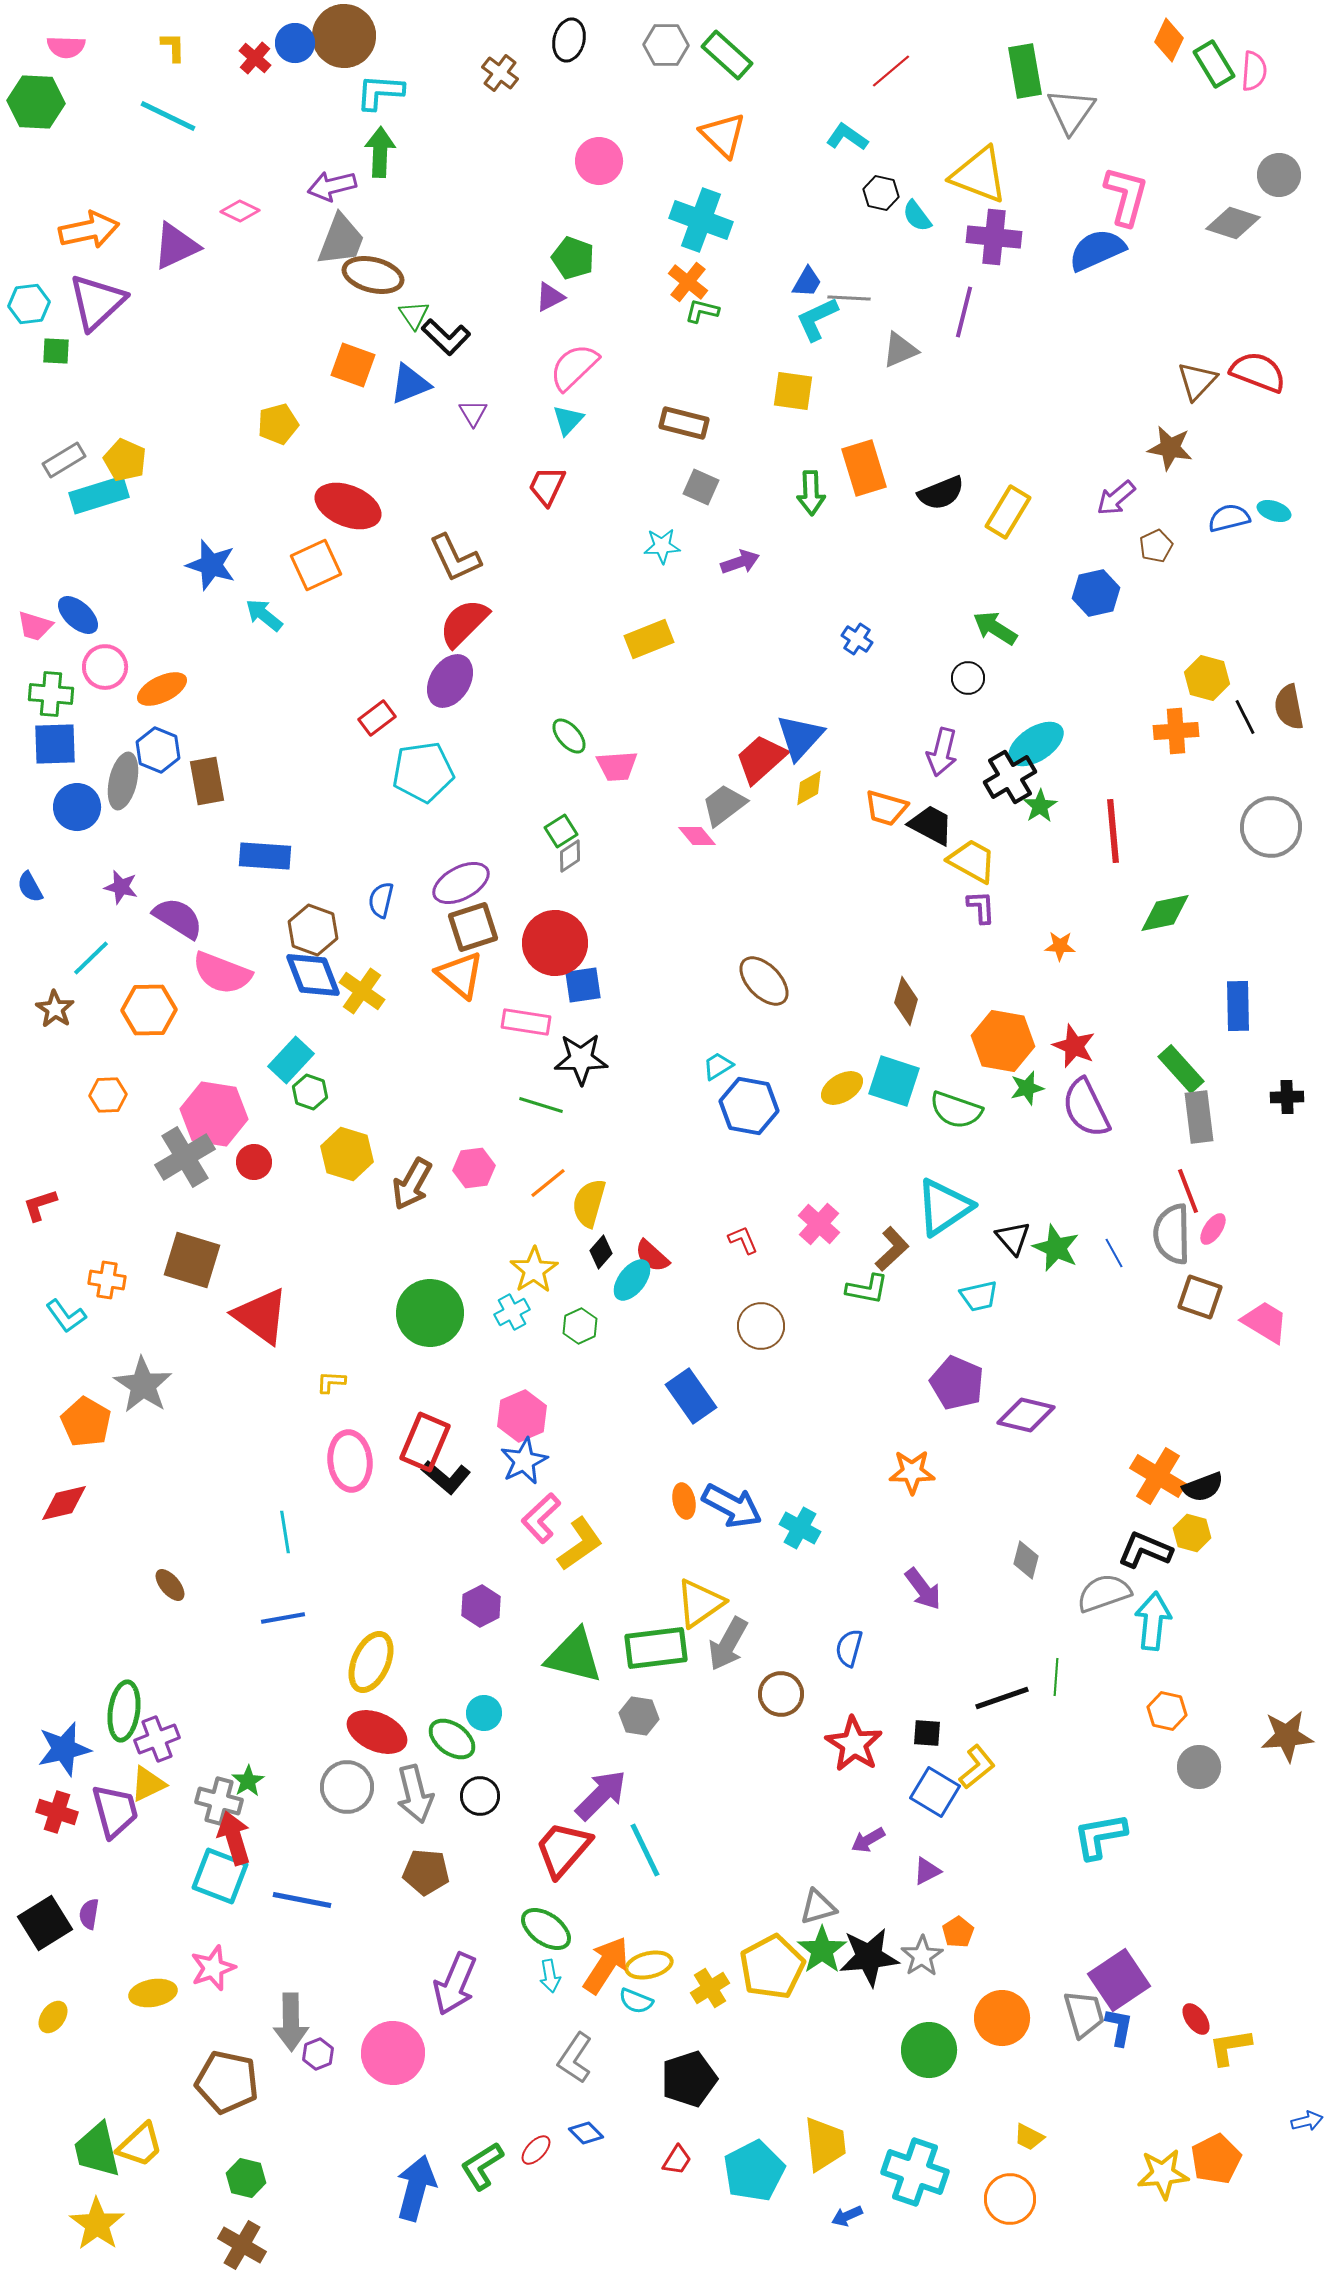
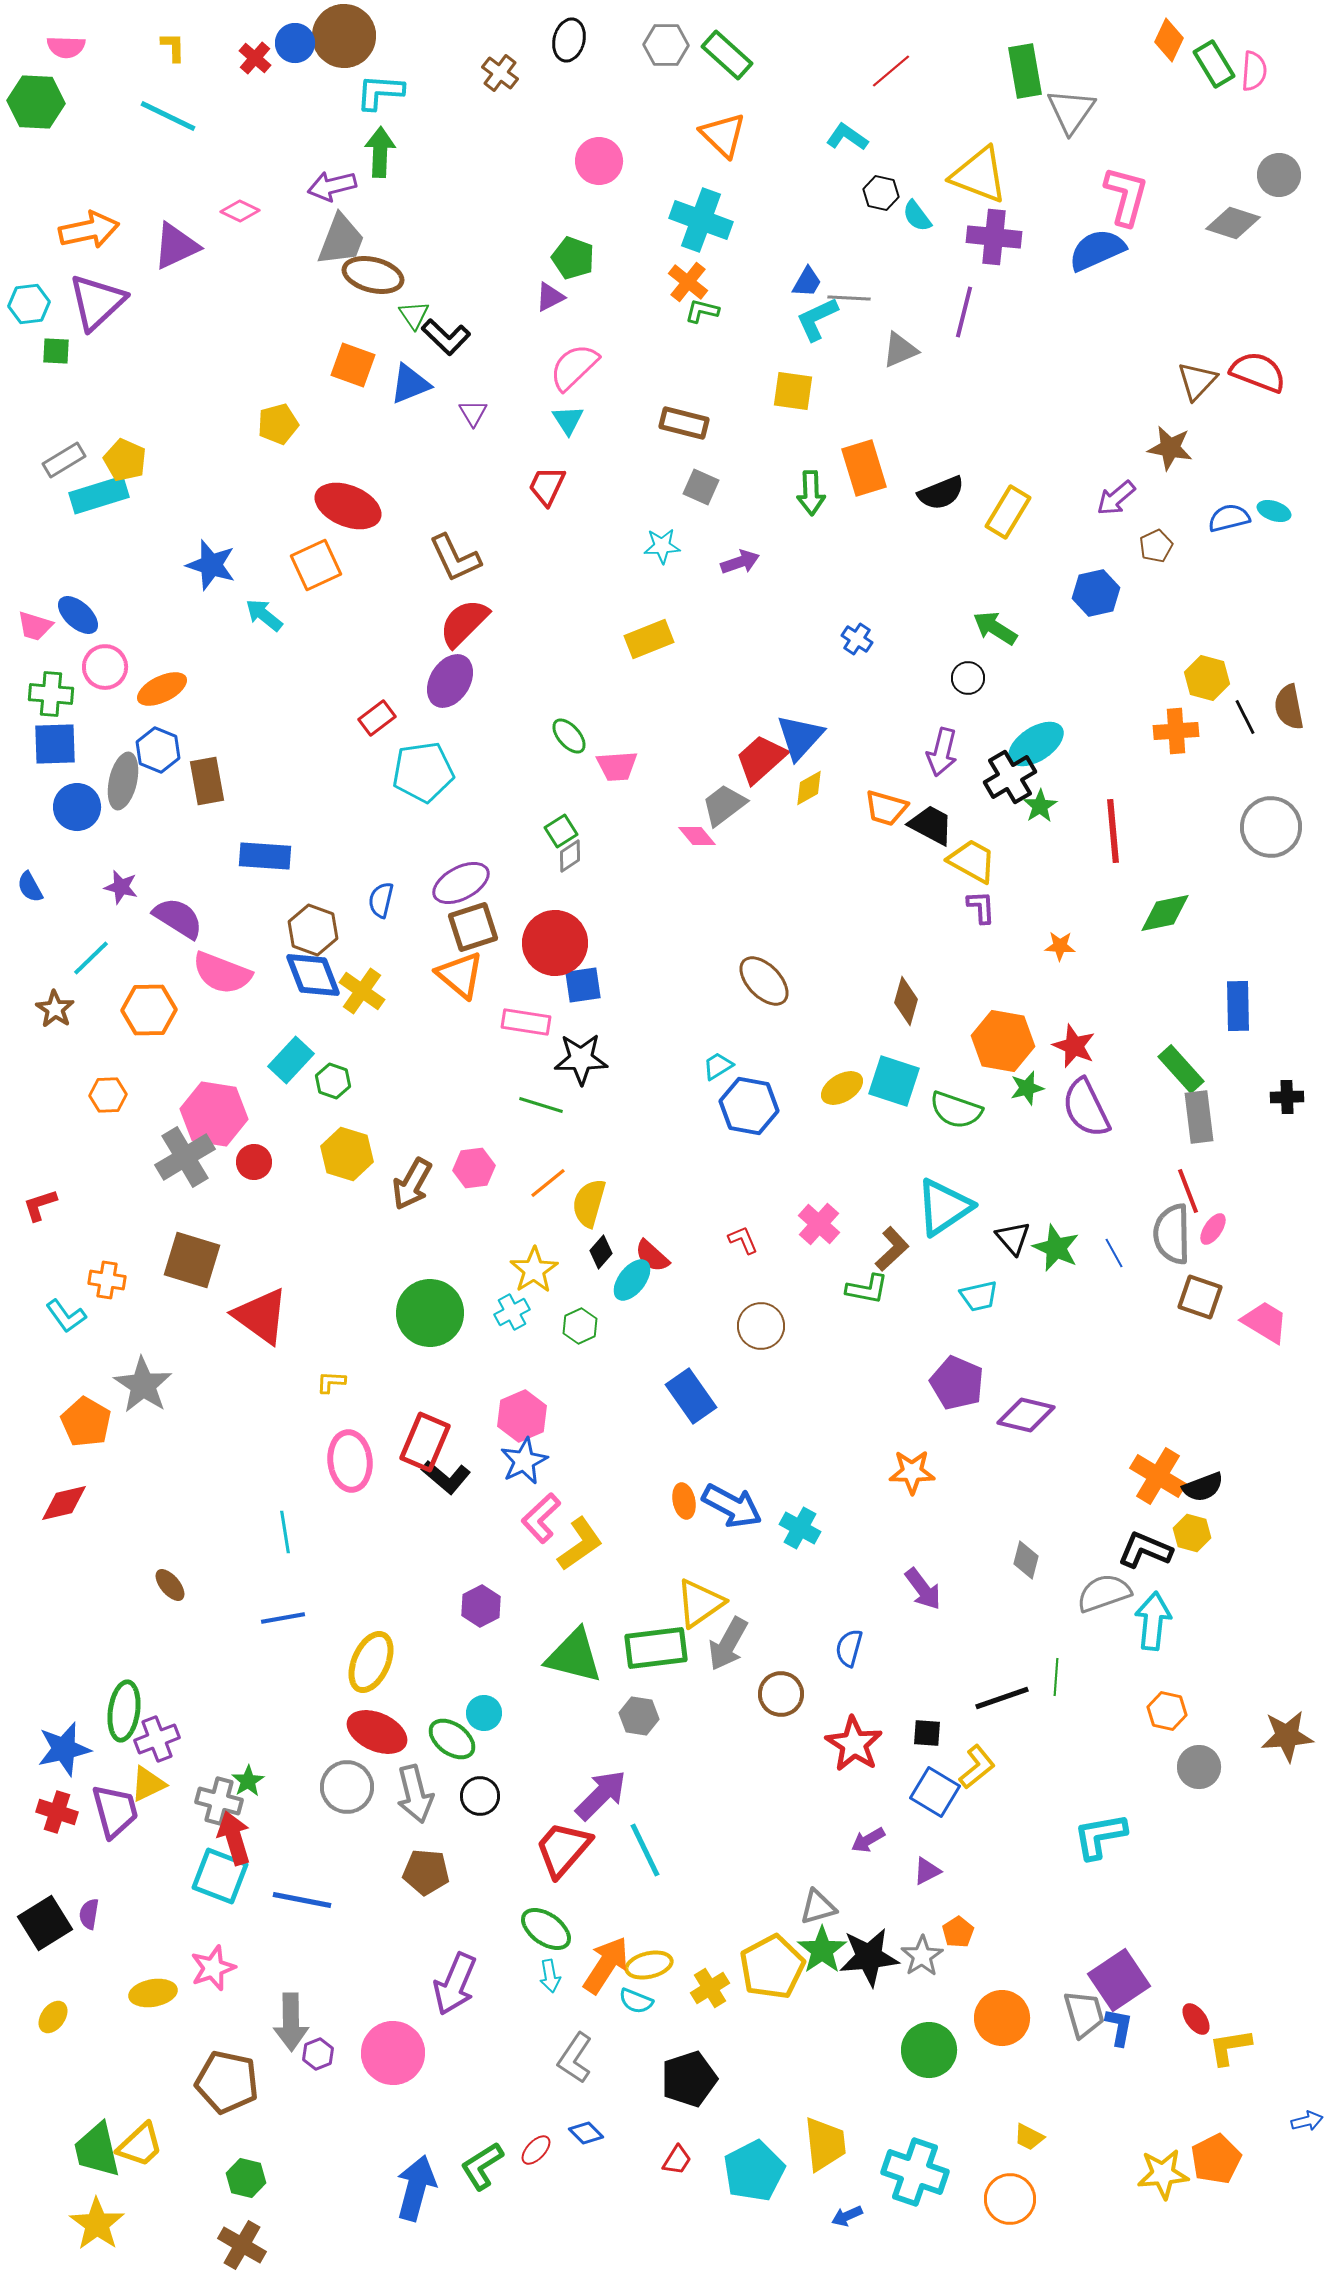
cyan triangle at (568, 420): rotated 16 degrees counterclockwise
green hexagon at (310, 1092): moved 23 px right, 11 px up
